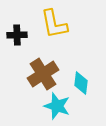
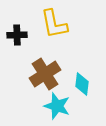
brown cross: moved 2 px right
cyan diamond: moved 1 px right, 1 px down
